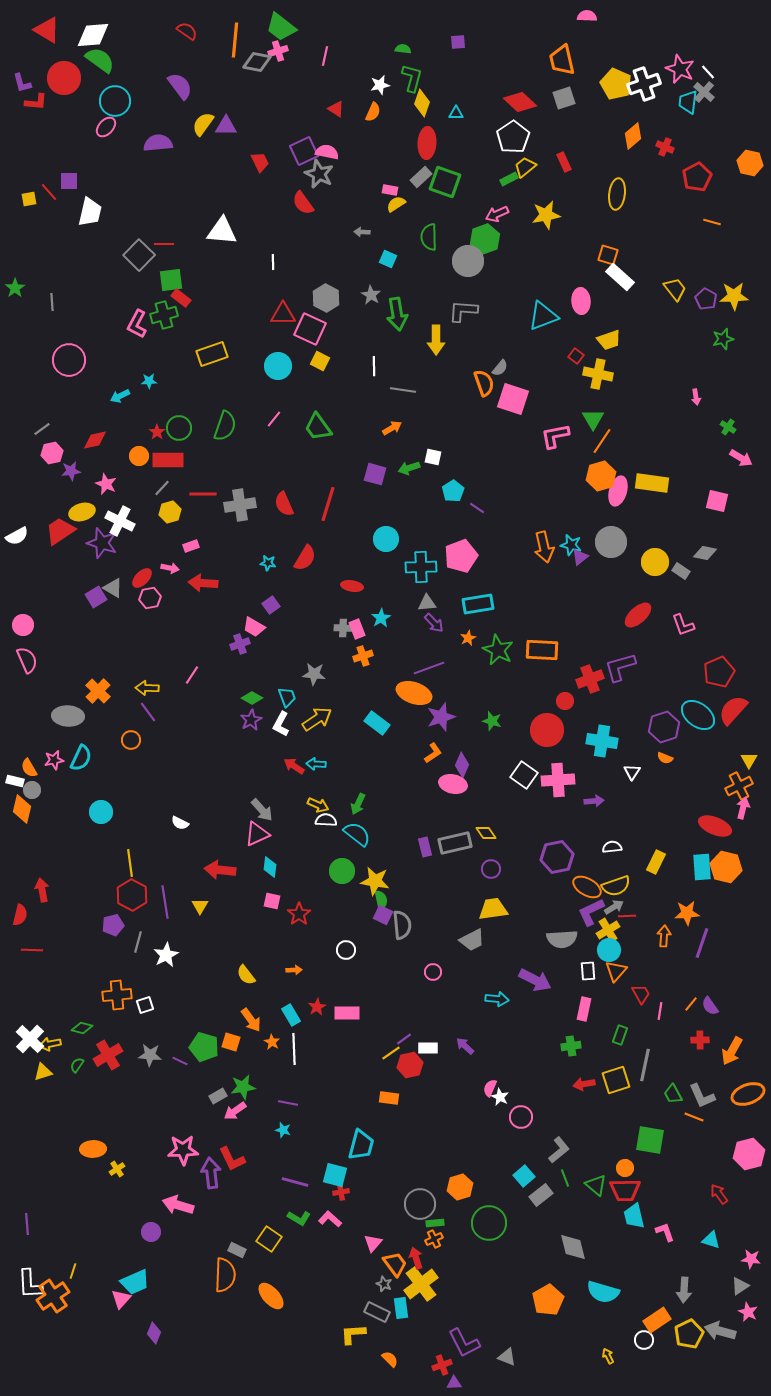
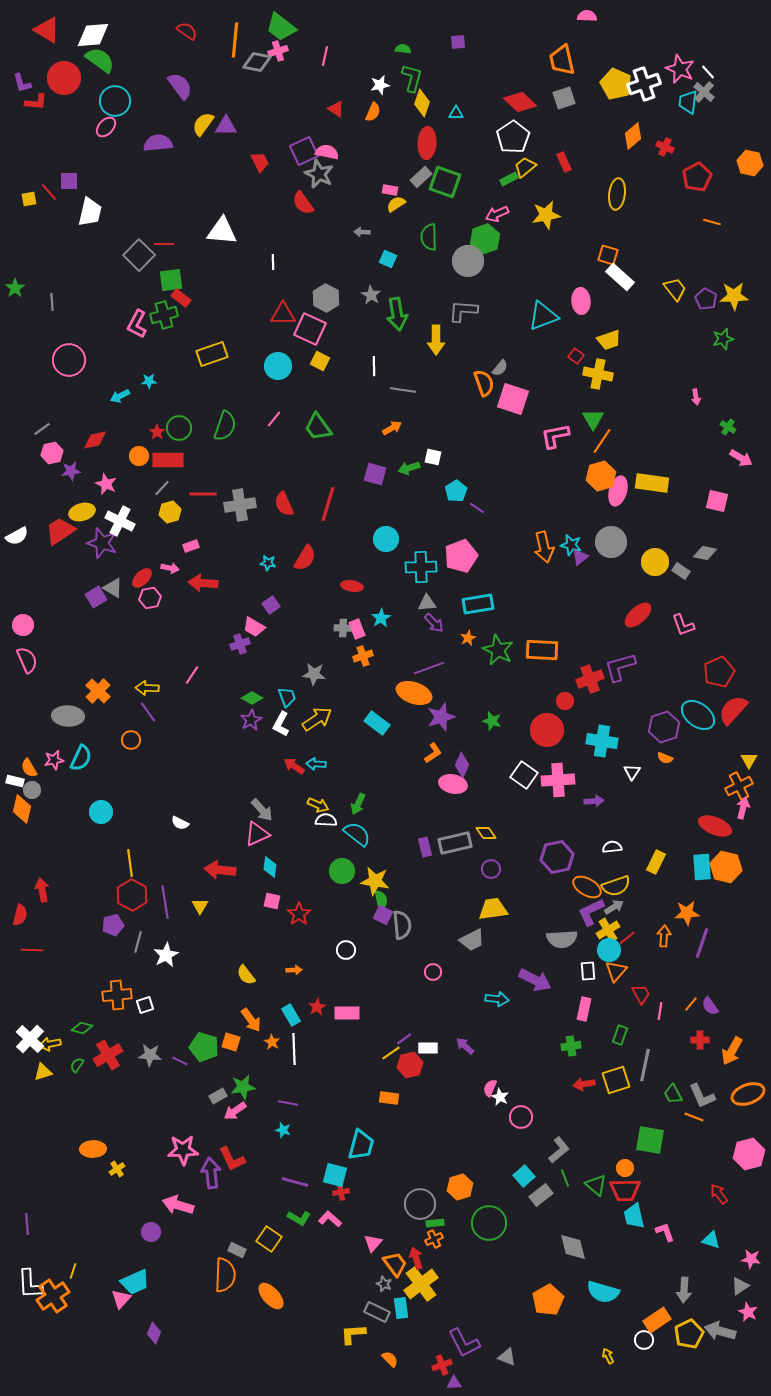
cyan pentagon at (453, 491): moved 3 px right
red line at (627, 916): moved 22 px down; rotated 36 degrees counterclockwise
